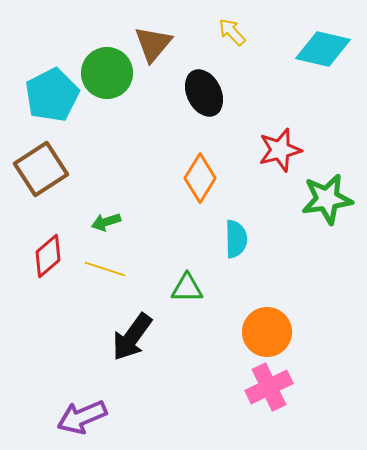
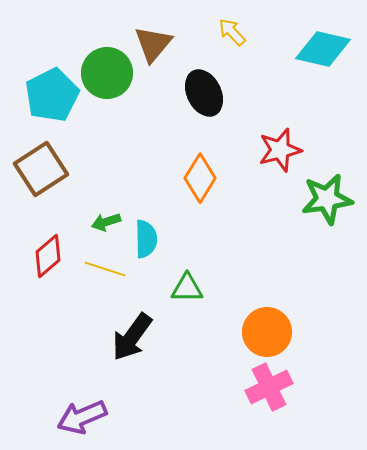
cyan semicircle: moved 90 px left
